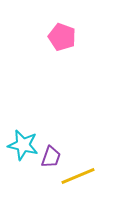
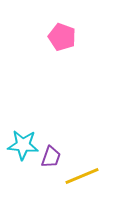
cyan star: rotated 8 degrees counterclockwise
yellow line: moved 4 px right
